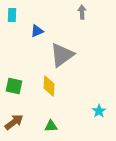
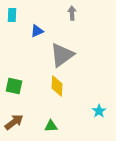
gray arrow: moved 10 px left, 1 px down
yellow diamond: moved 8 px right
